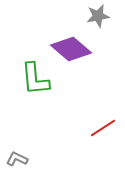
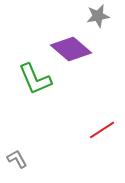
green L-shape: rotated 18 degrees counterclockwise
red line: moved 1 px left, 2 px down
gray L-shape: rotated 35 degrees clockwise
